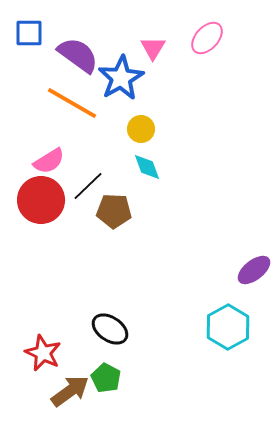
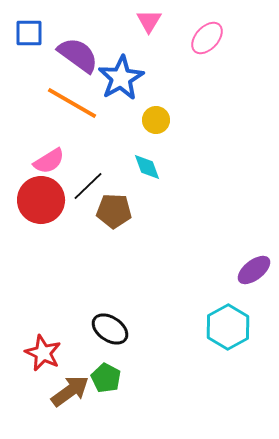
pink triangle: moved 4 px left, 27 px up
yellow circle: moved 15 px right, 9 px up
